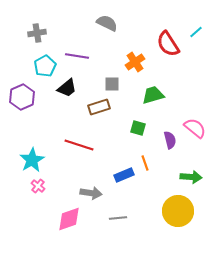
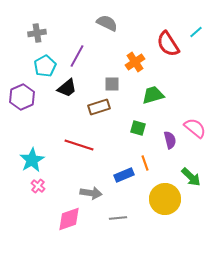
purple line: rotated 70 degrees counterclockwise
green arrow: rotated 40 degrees clockwise
yellow circle: moved 13 px left, 12 px up
